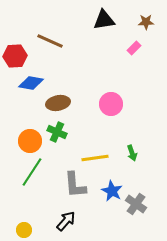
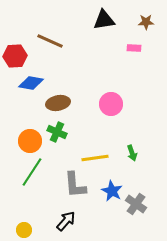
pink rectangle: rotated 48 degrees clockwise
